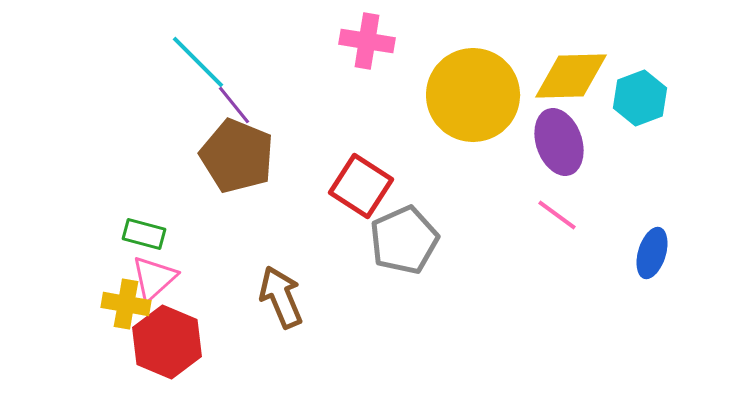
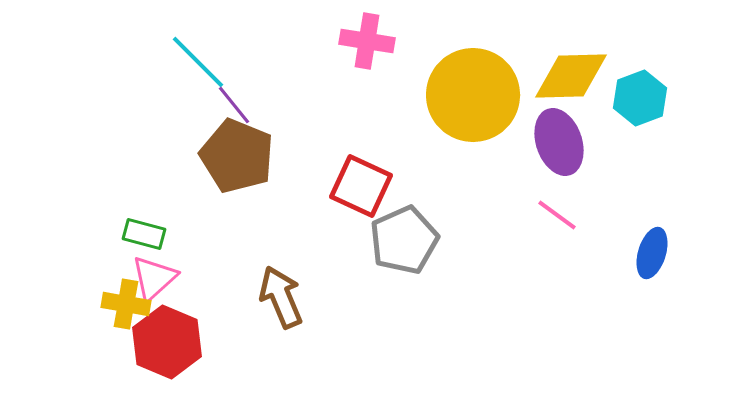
red square: rotated 8 degrees counterclockwise
